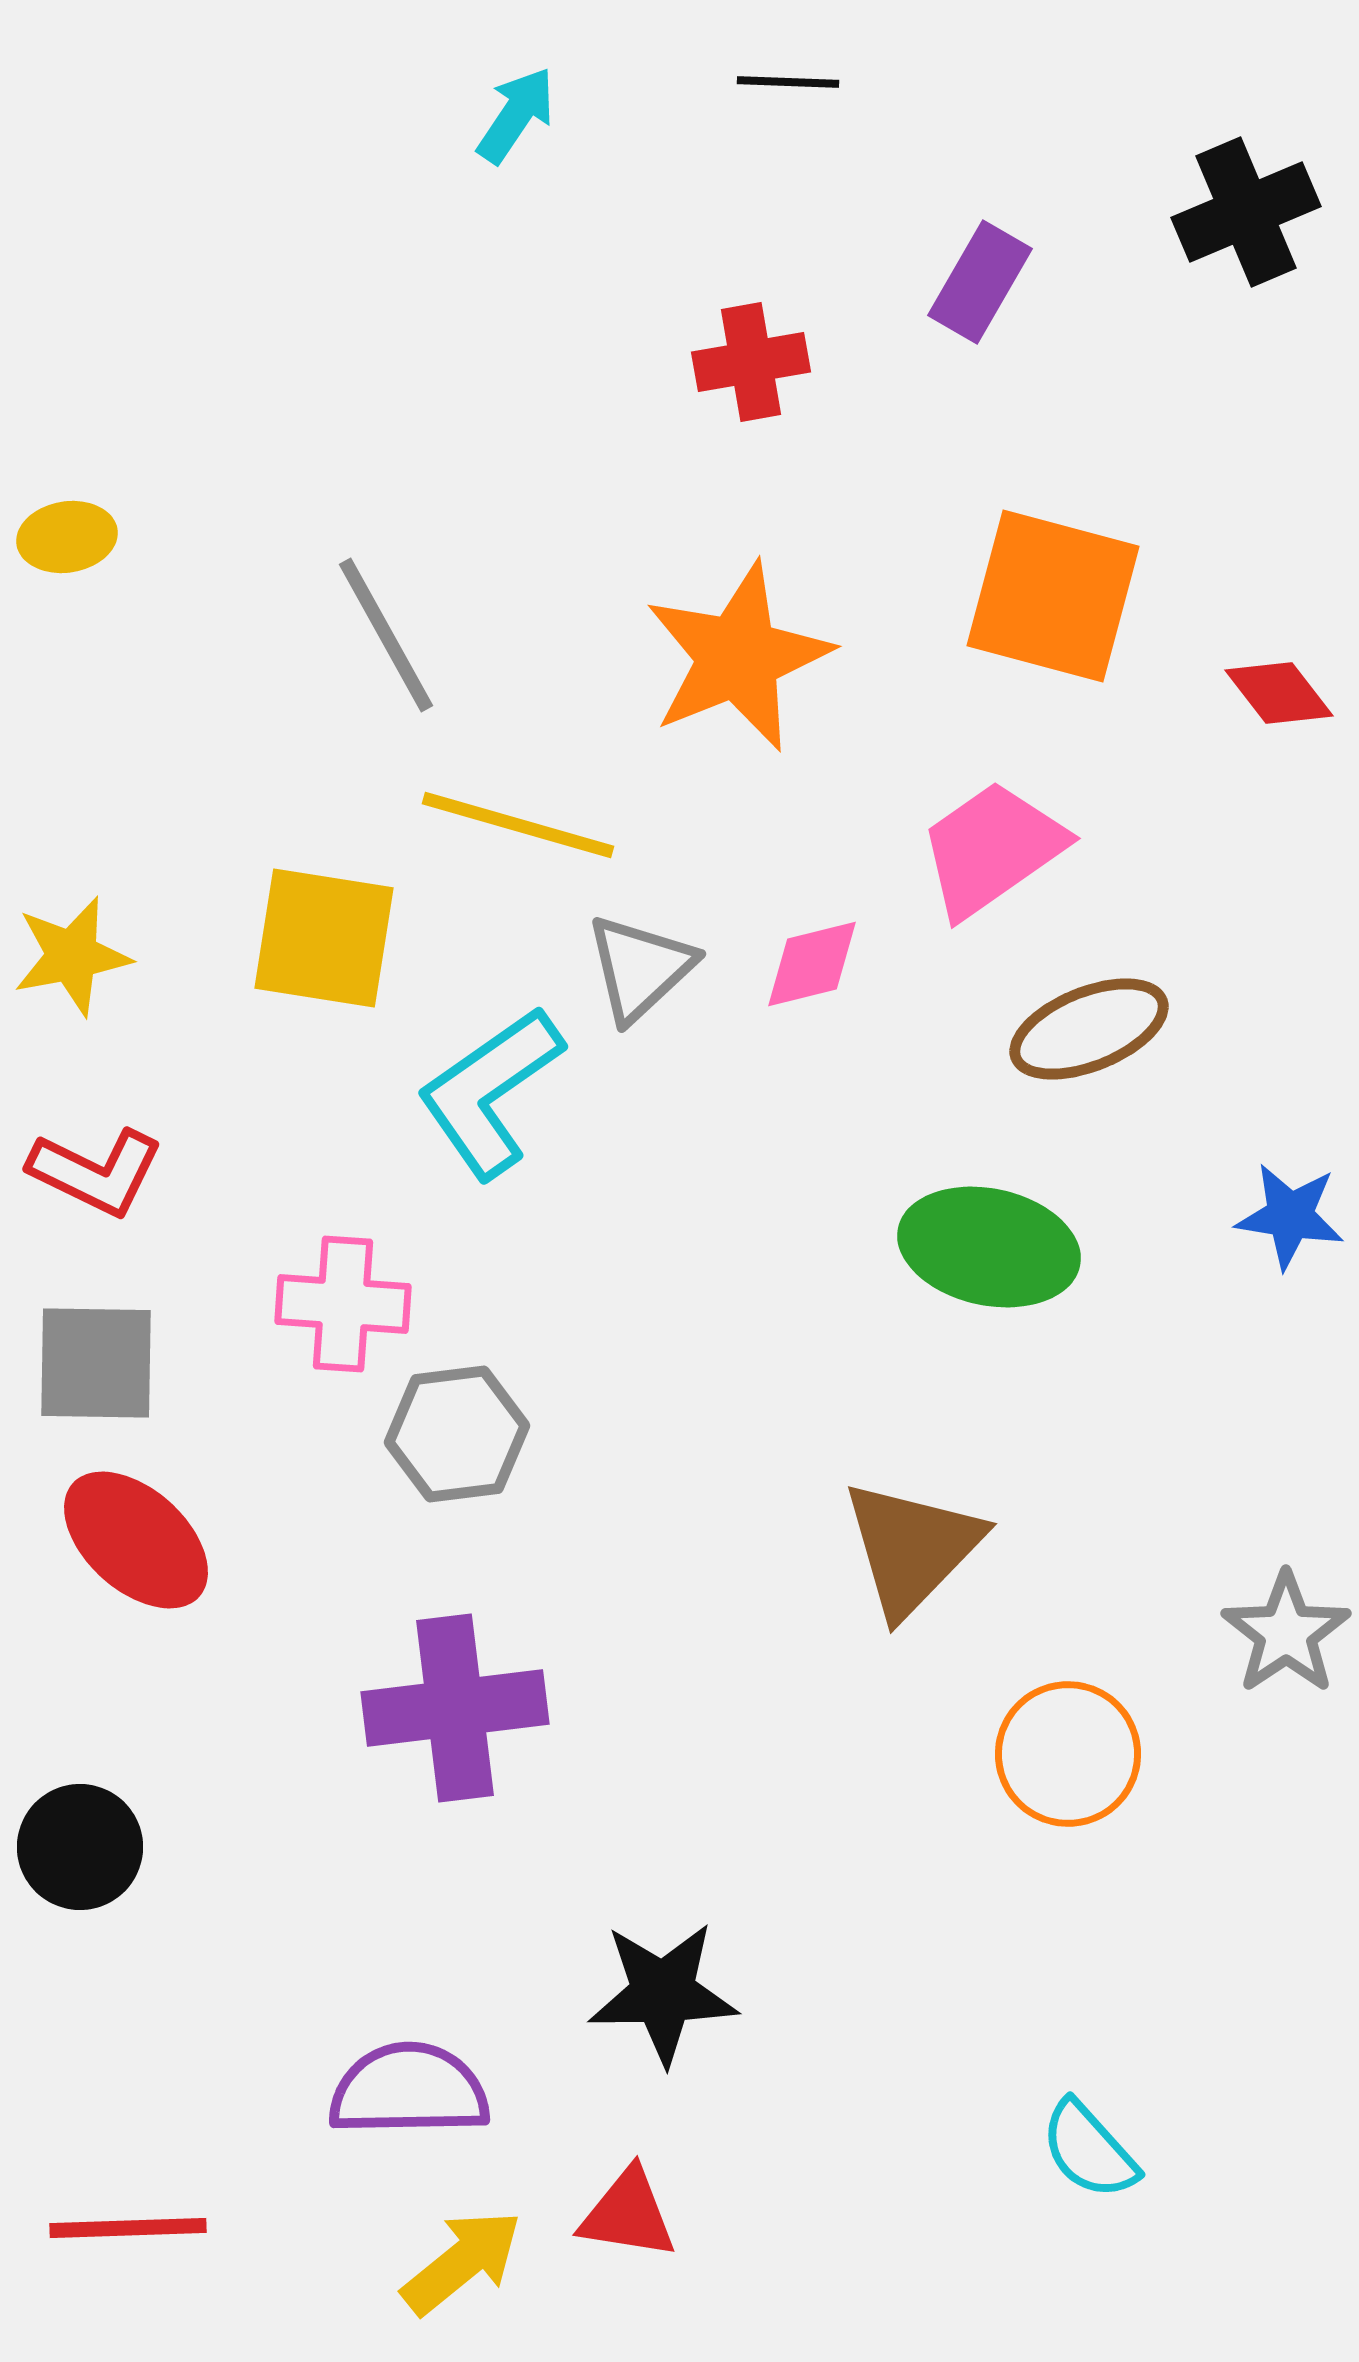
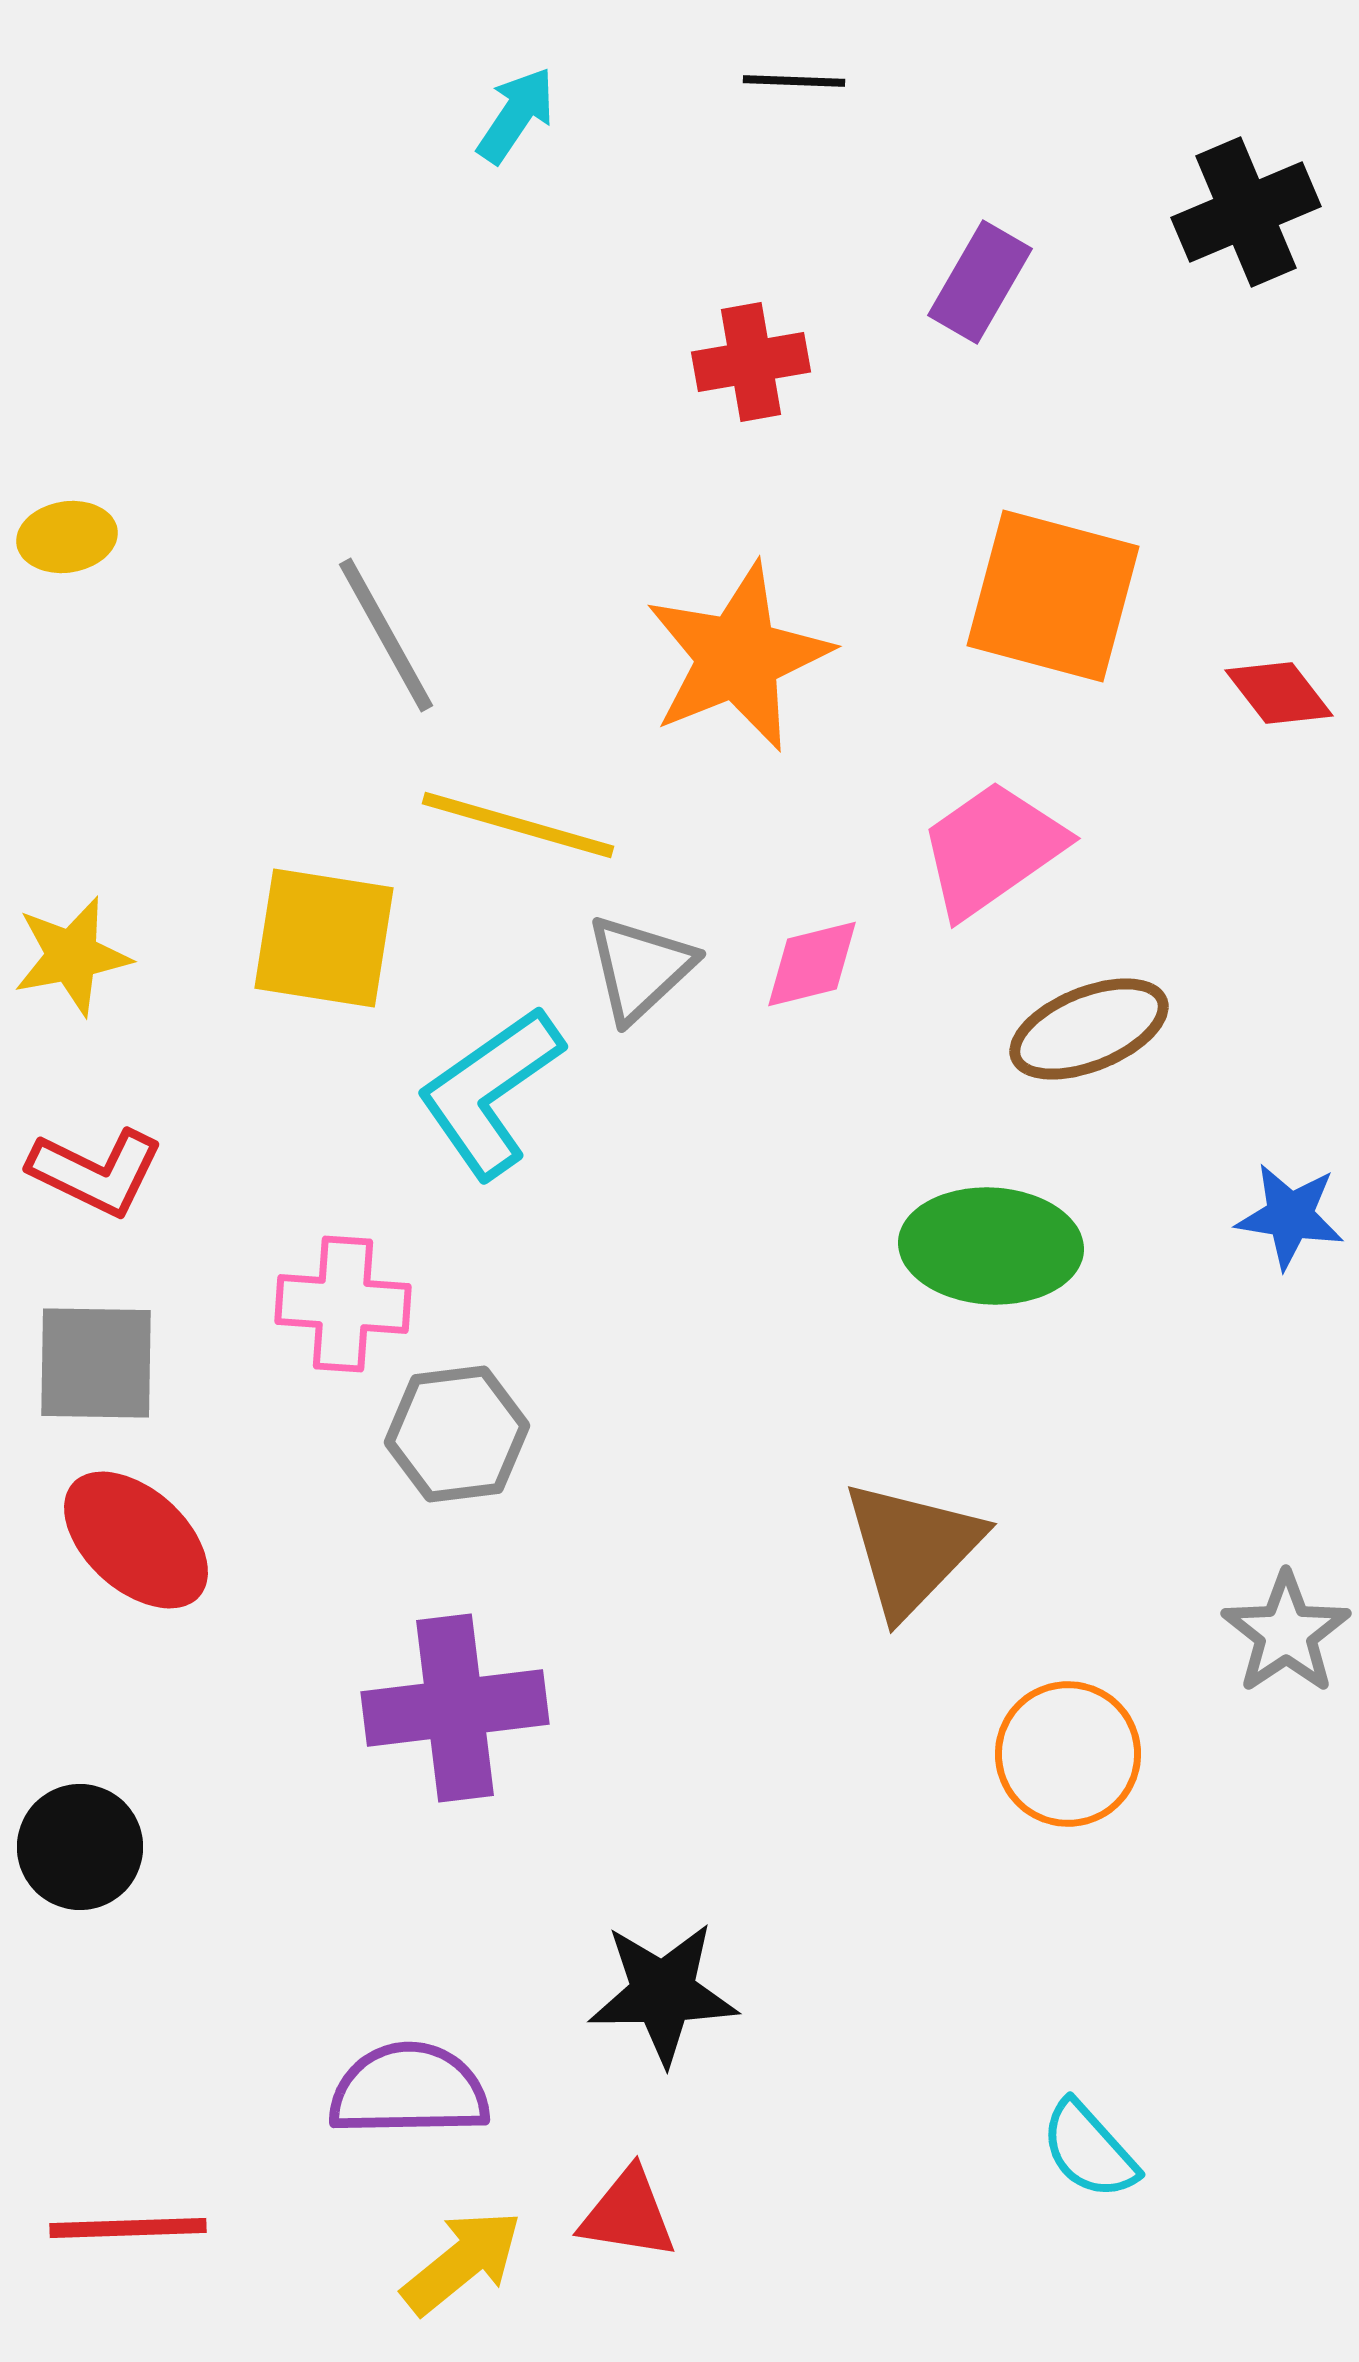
black line: moved 6 px right, 1 px up
green ellipse: moved 2 px right, 1 px up; rotated 9 degrees counterclockwise
